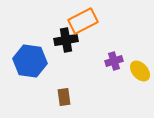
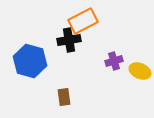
black cross: moved 3 px right
blue hexagon: rotated 8 degrees clockwise
yellow ellipse: rotated 25 degrees counterclockwise
